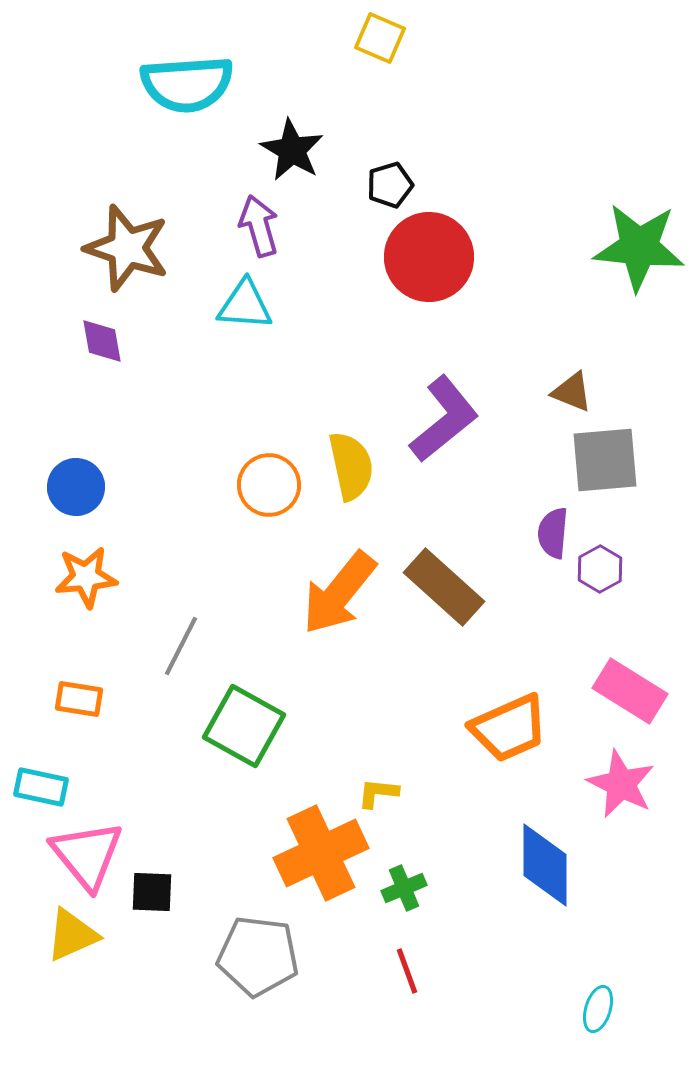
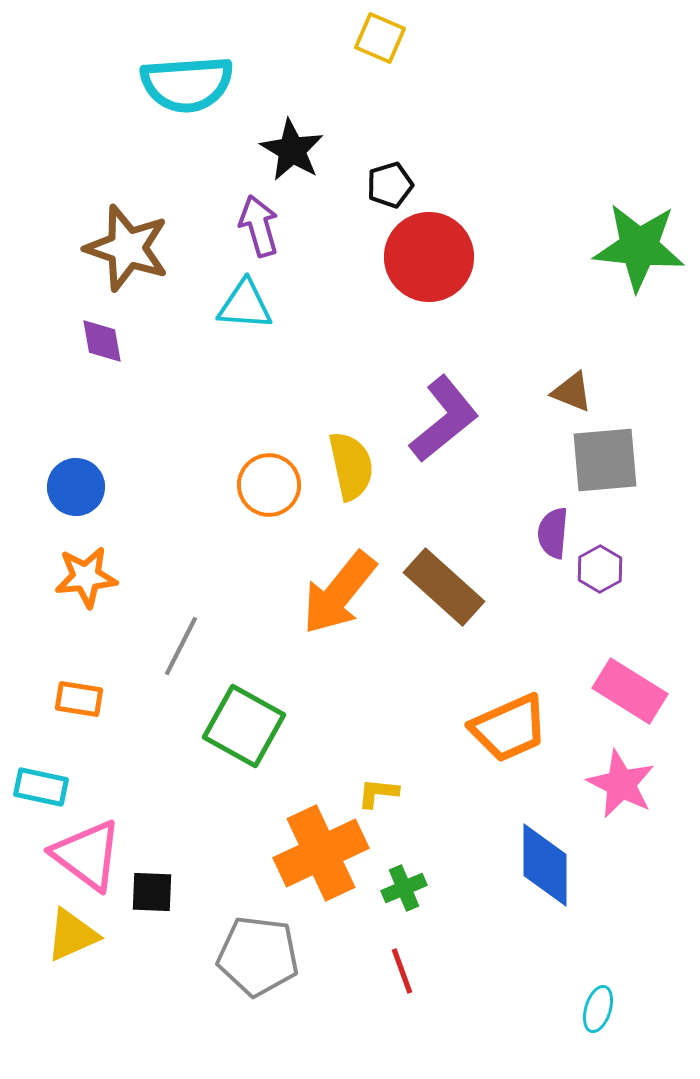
pink triangle: rotated 14 degrees counterclockwise
red line: moved 5 px left
